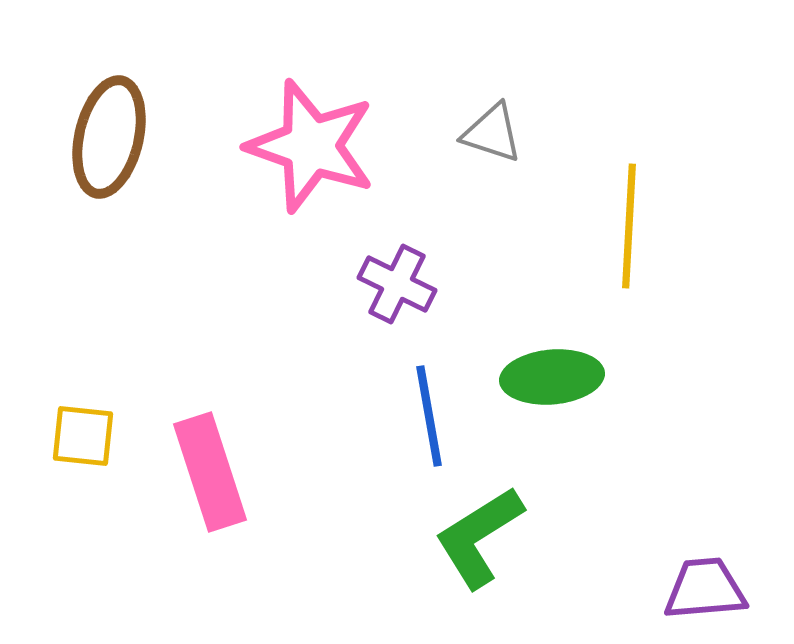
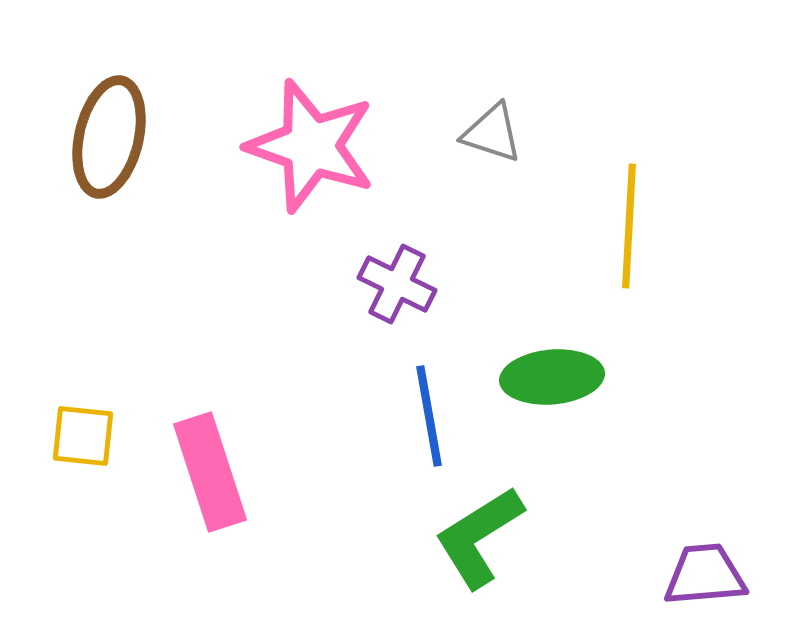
purple trapezoid: moved 14 px up
